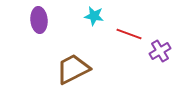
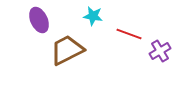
cyan star: moved 1 px left
purple ellipse: rotated 20 degrees counterclockwise
brown trapezoid: moved 6 px left, 19 px up
